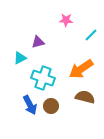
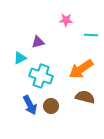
cyan line: rotated 48 degrees clockwise
cyan cross: moved 2 px left, 2 px up
